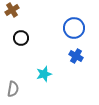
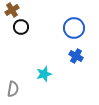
black circle: moved 11 px up
